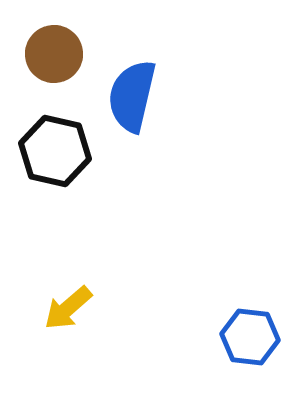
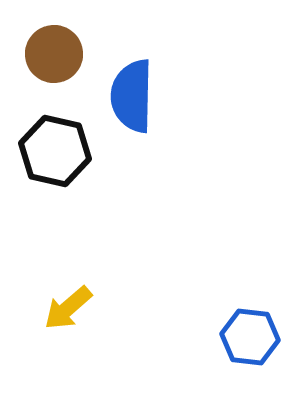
blue semicircle: rotated 12 degrees counterclockwise
